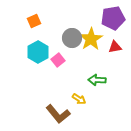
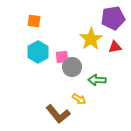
orange square: rotated 32 degrees clockwise
gray circle: moved 29 px down
pink square: moved 4 px right, 3 px up; rotated 32 degrees clockwise
